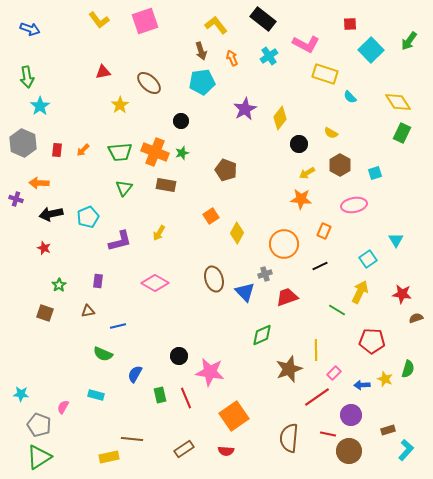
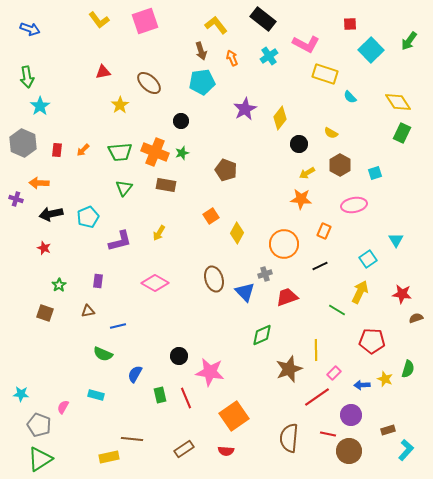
green triangle at (39, 457): moved 1 px right, 2 px down
